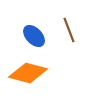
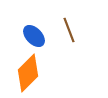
orange diamond: rotated 60 degrees counterclockwise
